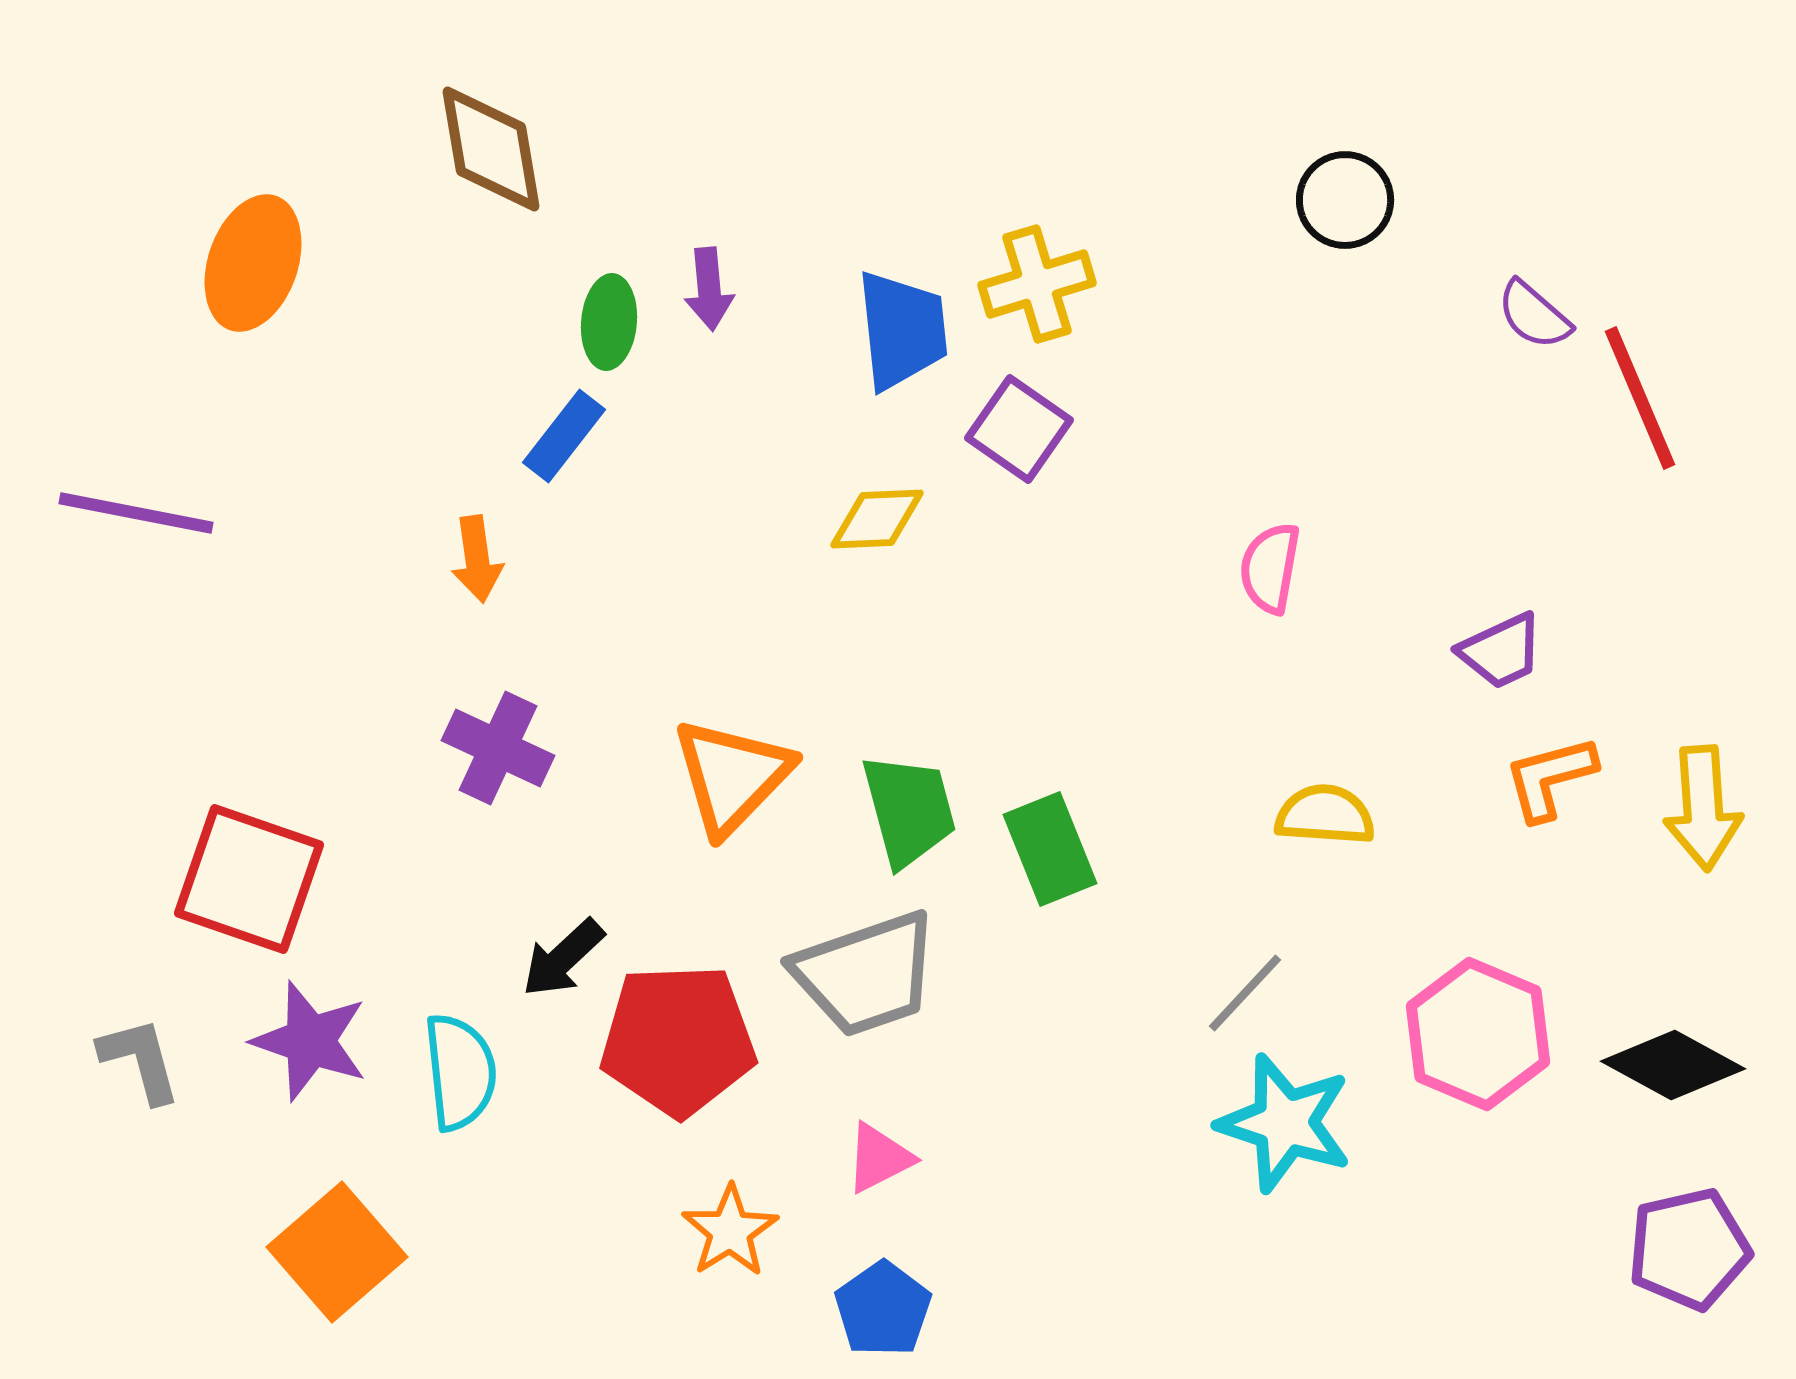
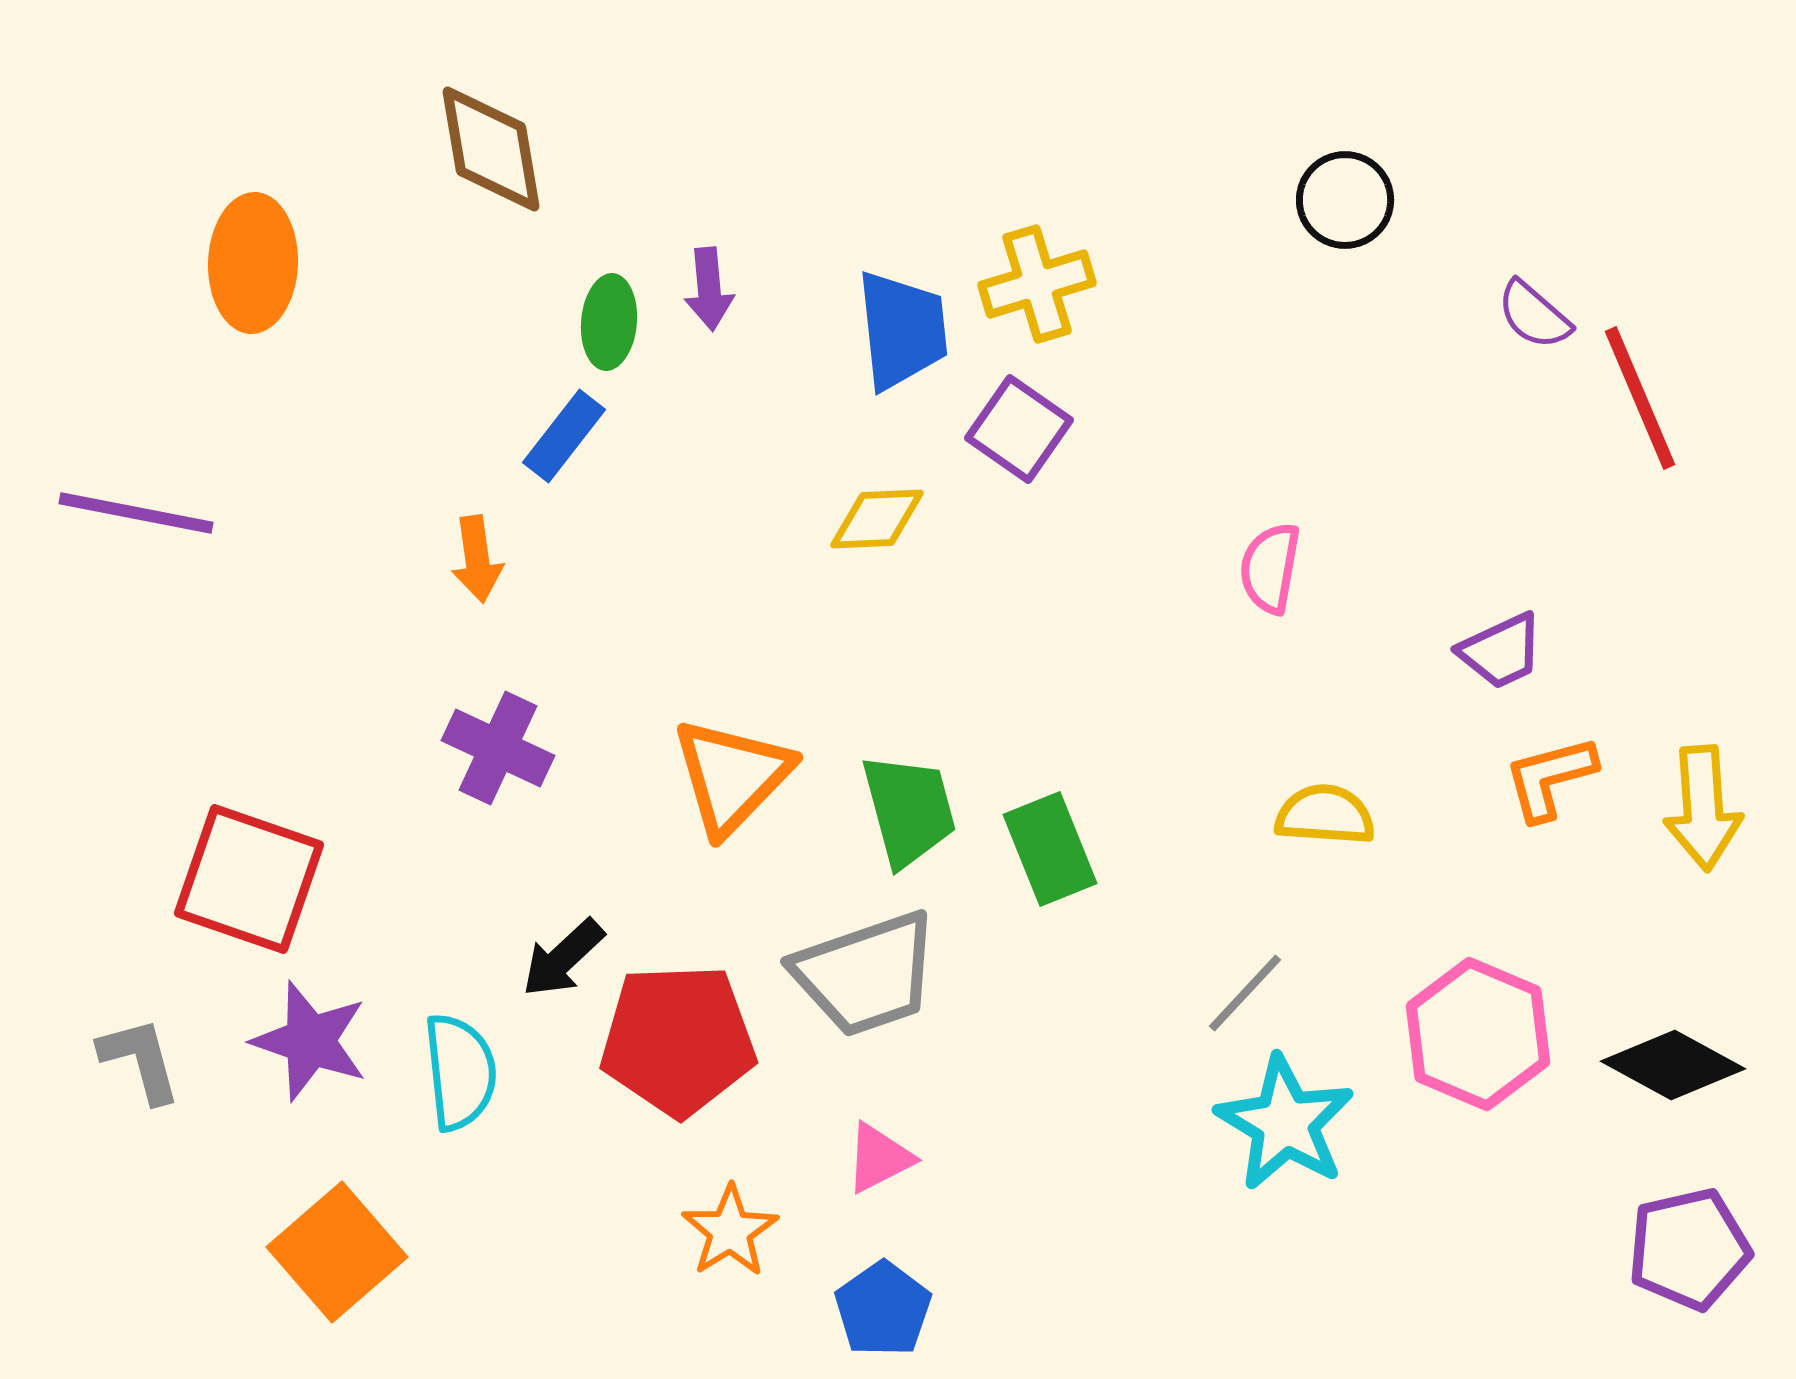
orange ellipse: rotated 17 degrees counterclockwise
cyan star: rotated 13 degrees clockwise
